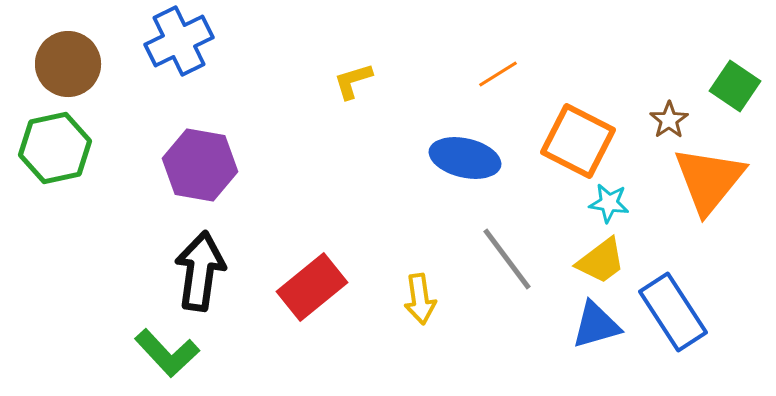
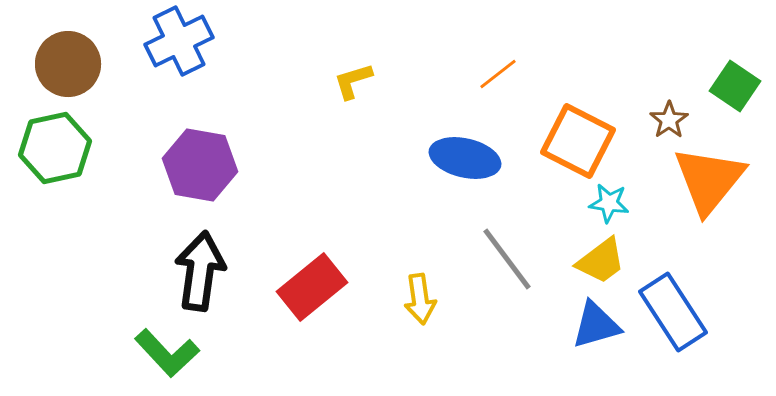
orange line: rotated 6 degrees counterclockwise
